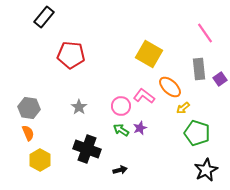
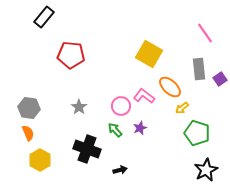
yellow arrow: moved 1 px left
green arrow: moved 6 px left; rotated 14 degrees clockwise
